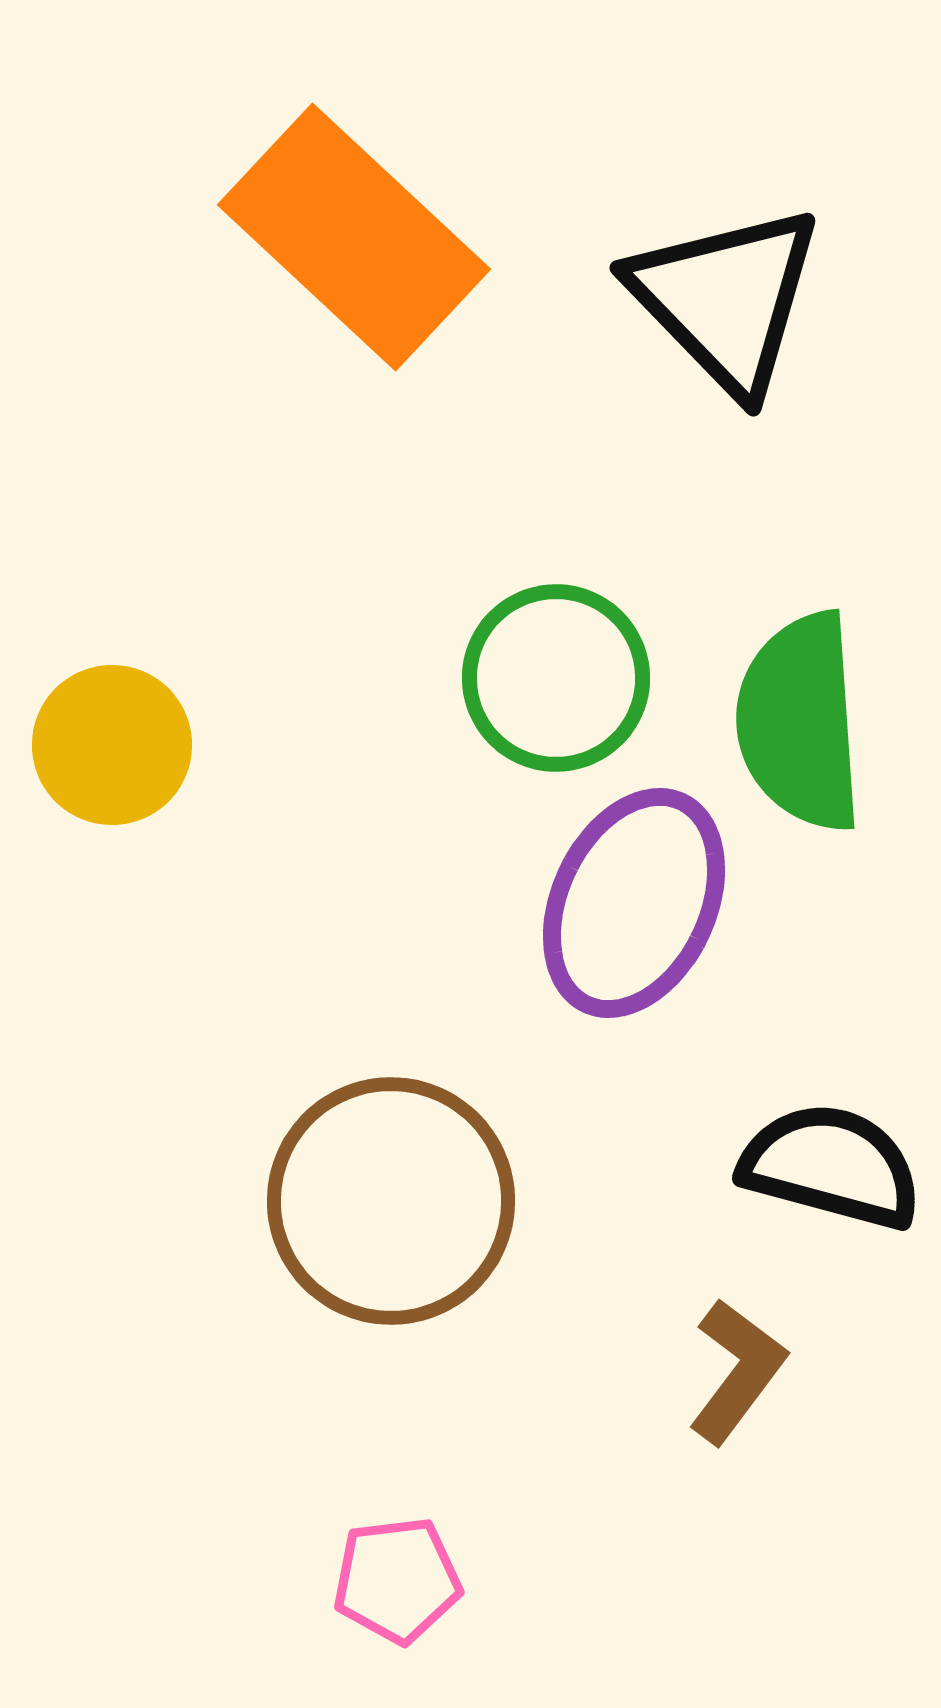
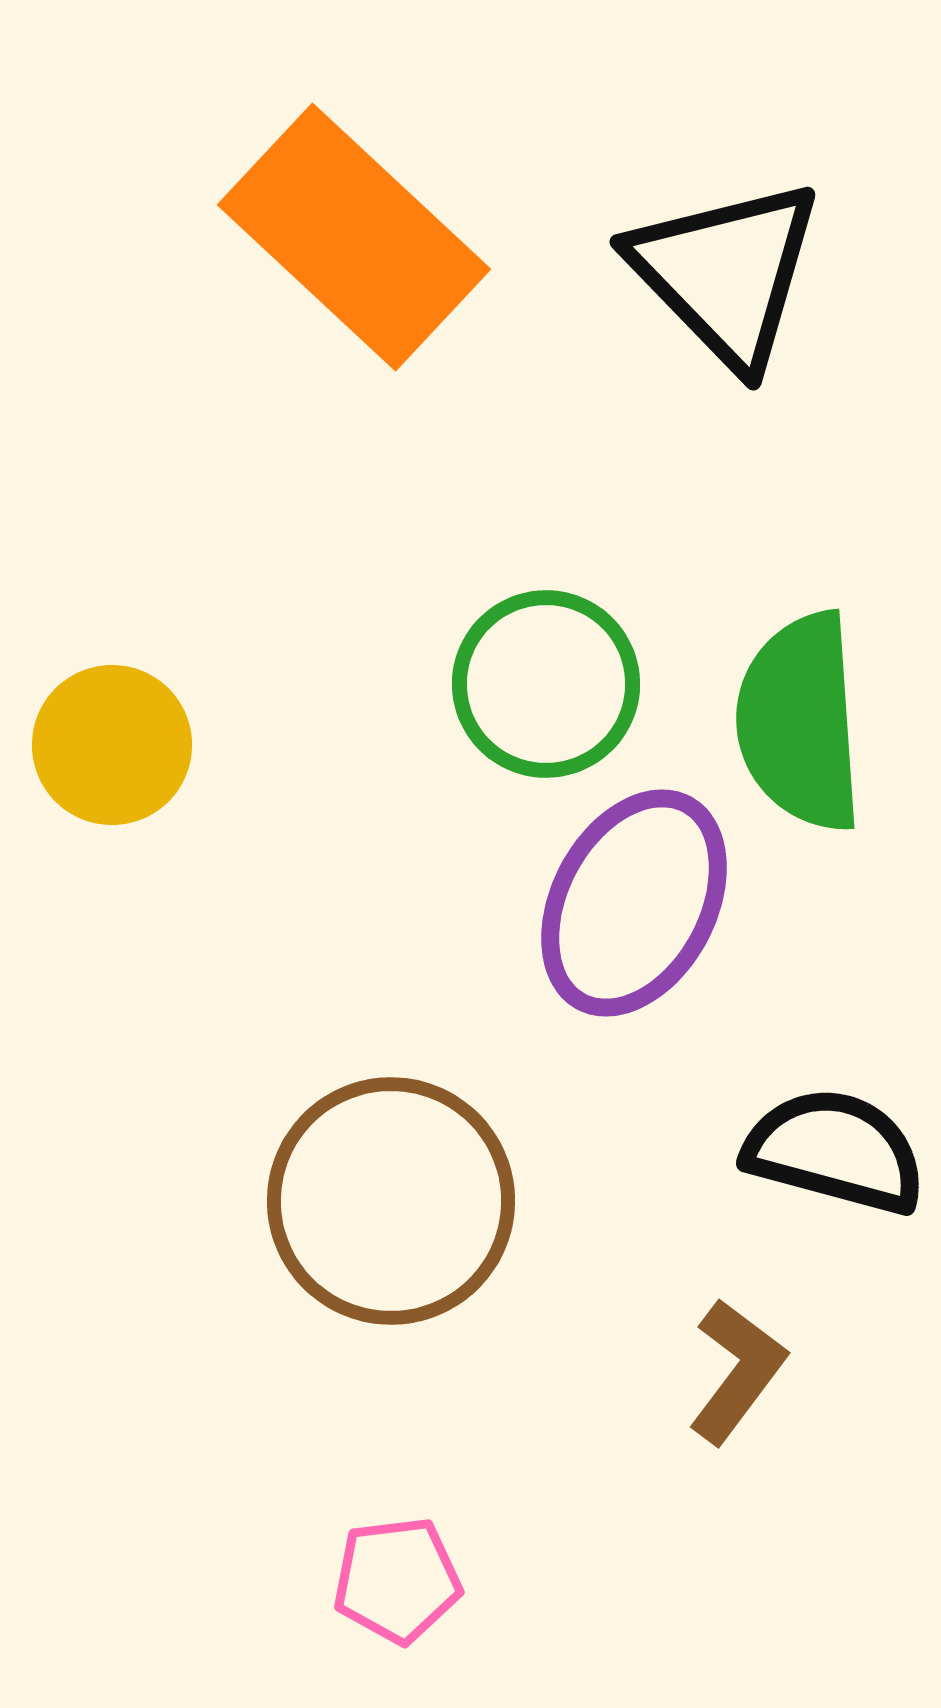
black triangle: moved 26 px up
green circle: moved 10 px left, 6 px down
purple ellipse: rotated 3 degrees clockwise
black semicircle: moved 4 px right, 15 px up
